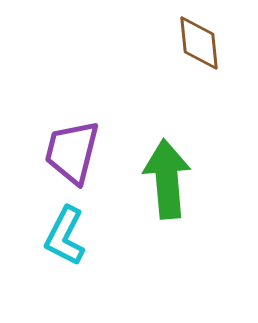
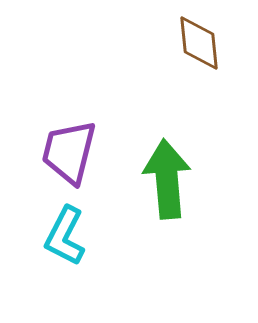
purple trapezoid: moved 3 px left
